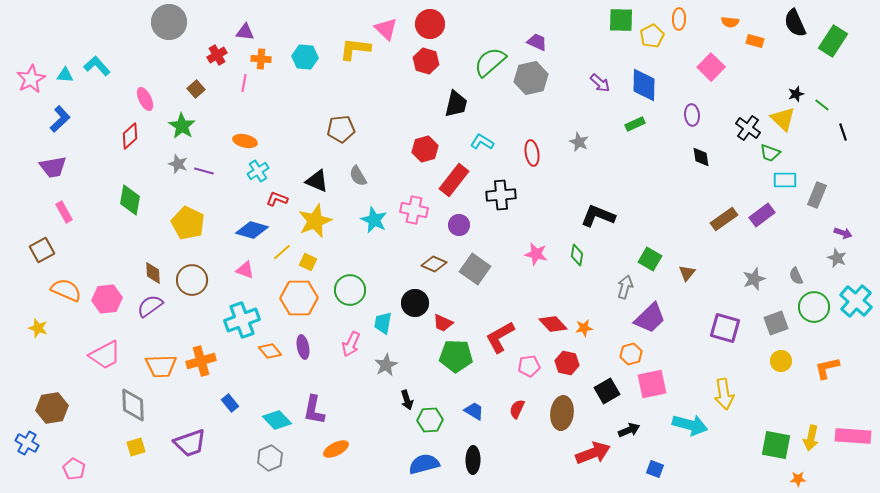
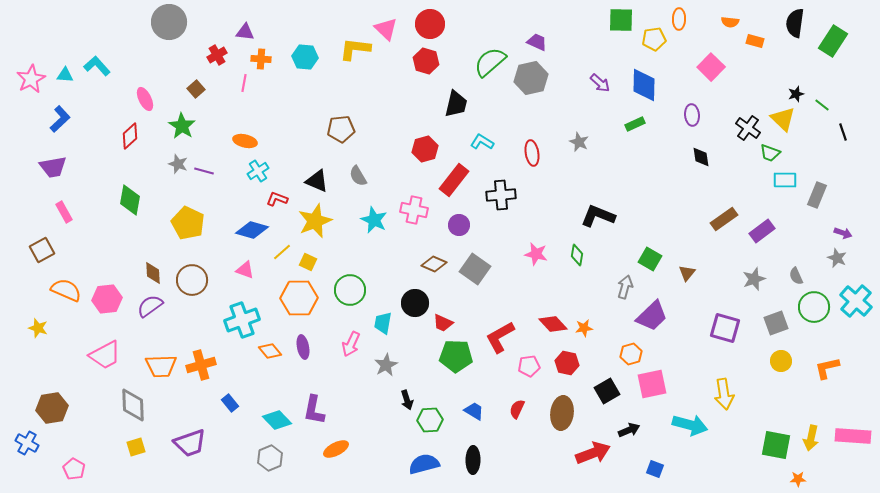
black semicircle at (795, 23): rotated 32 degrees clockwise
yellow pentagon at (652, 36): moved 2 px right, 3 px down; rotated 20 degrees clockwise
purple rectangle at (762, 215): moved 16 px down
purple trapezoid at (650, 318): moved 2 px right, 2 px up
orange cross at (201, 361): moved 4 px down
